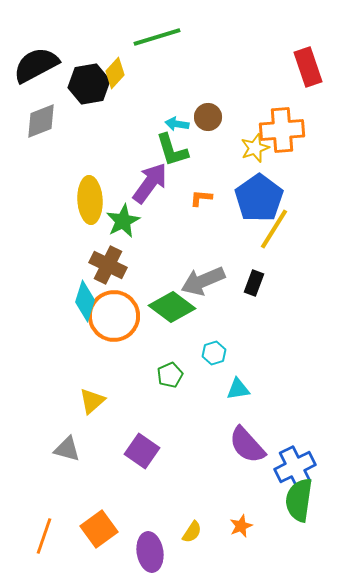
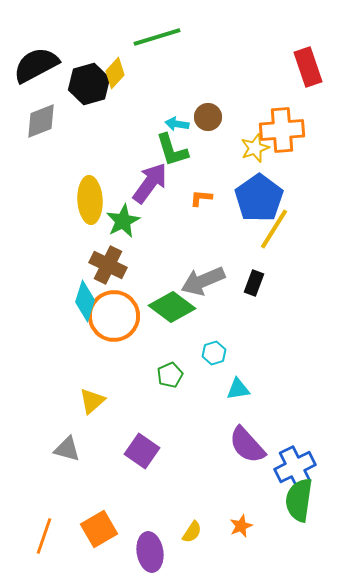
black hexagon: rotated 6 degrees counterclockwise
orange square: rotated 6 degrees clockwise
